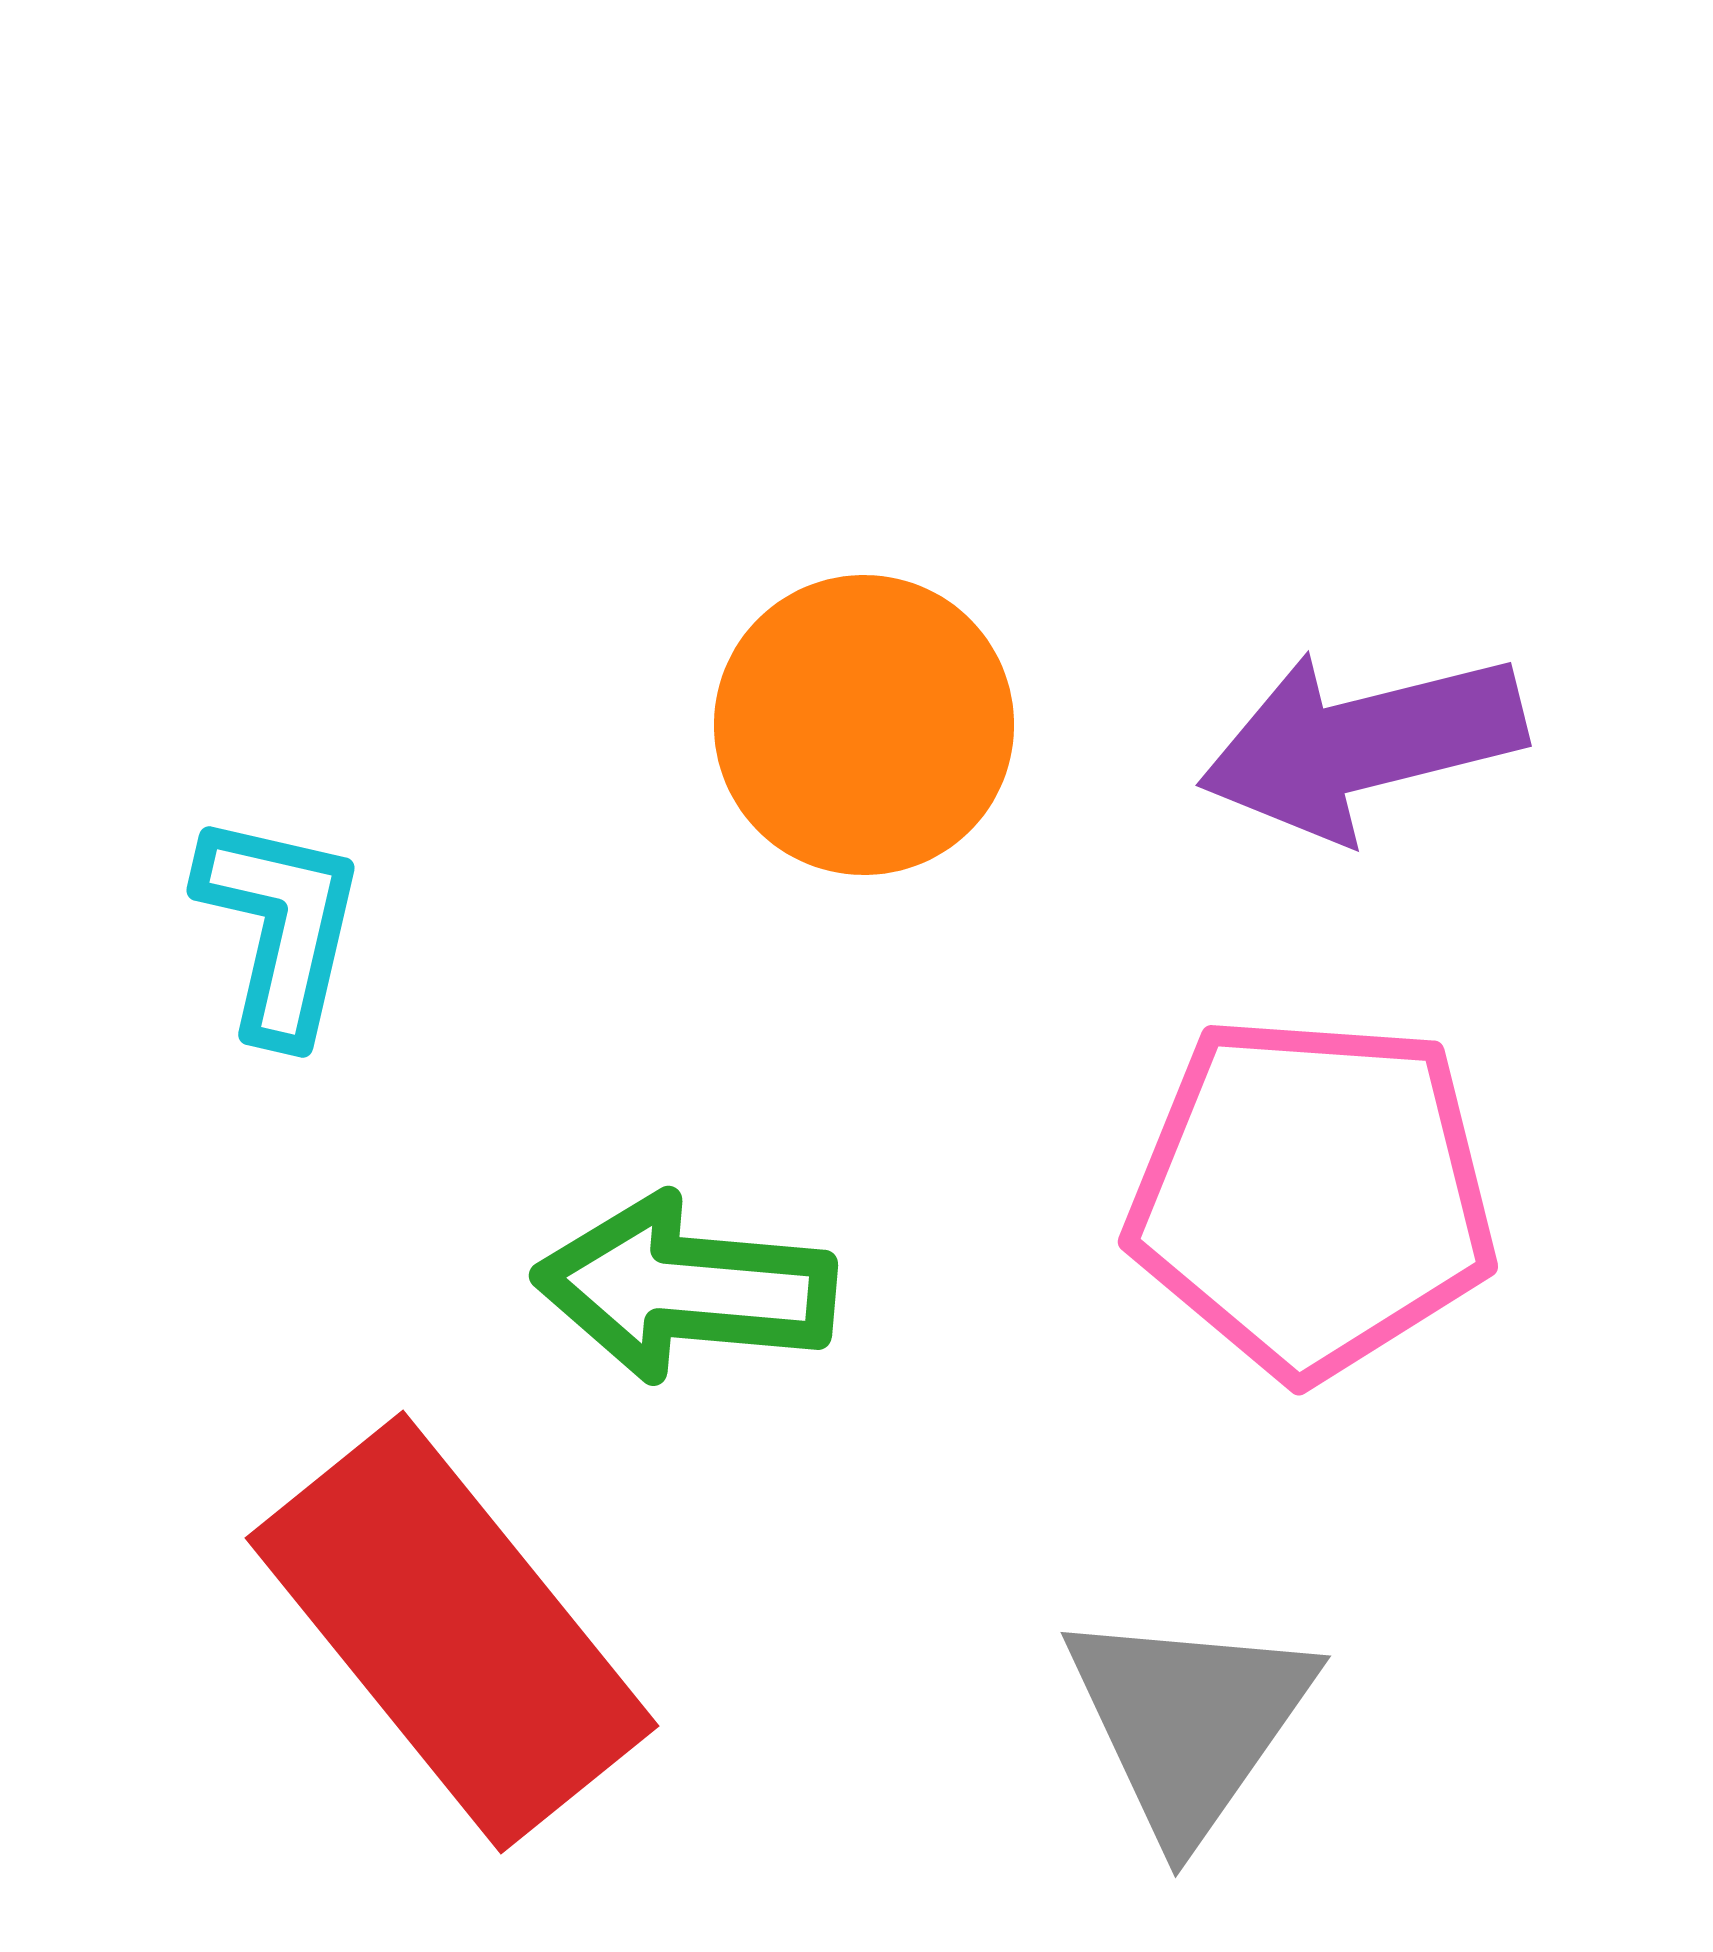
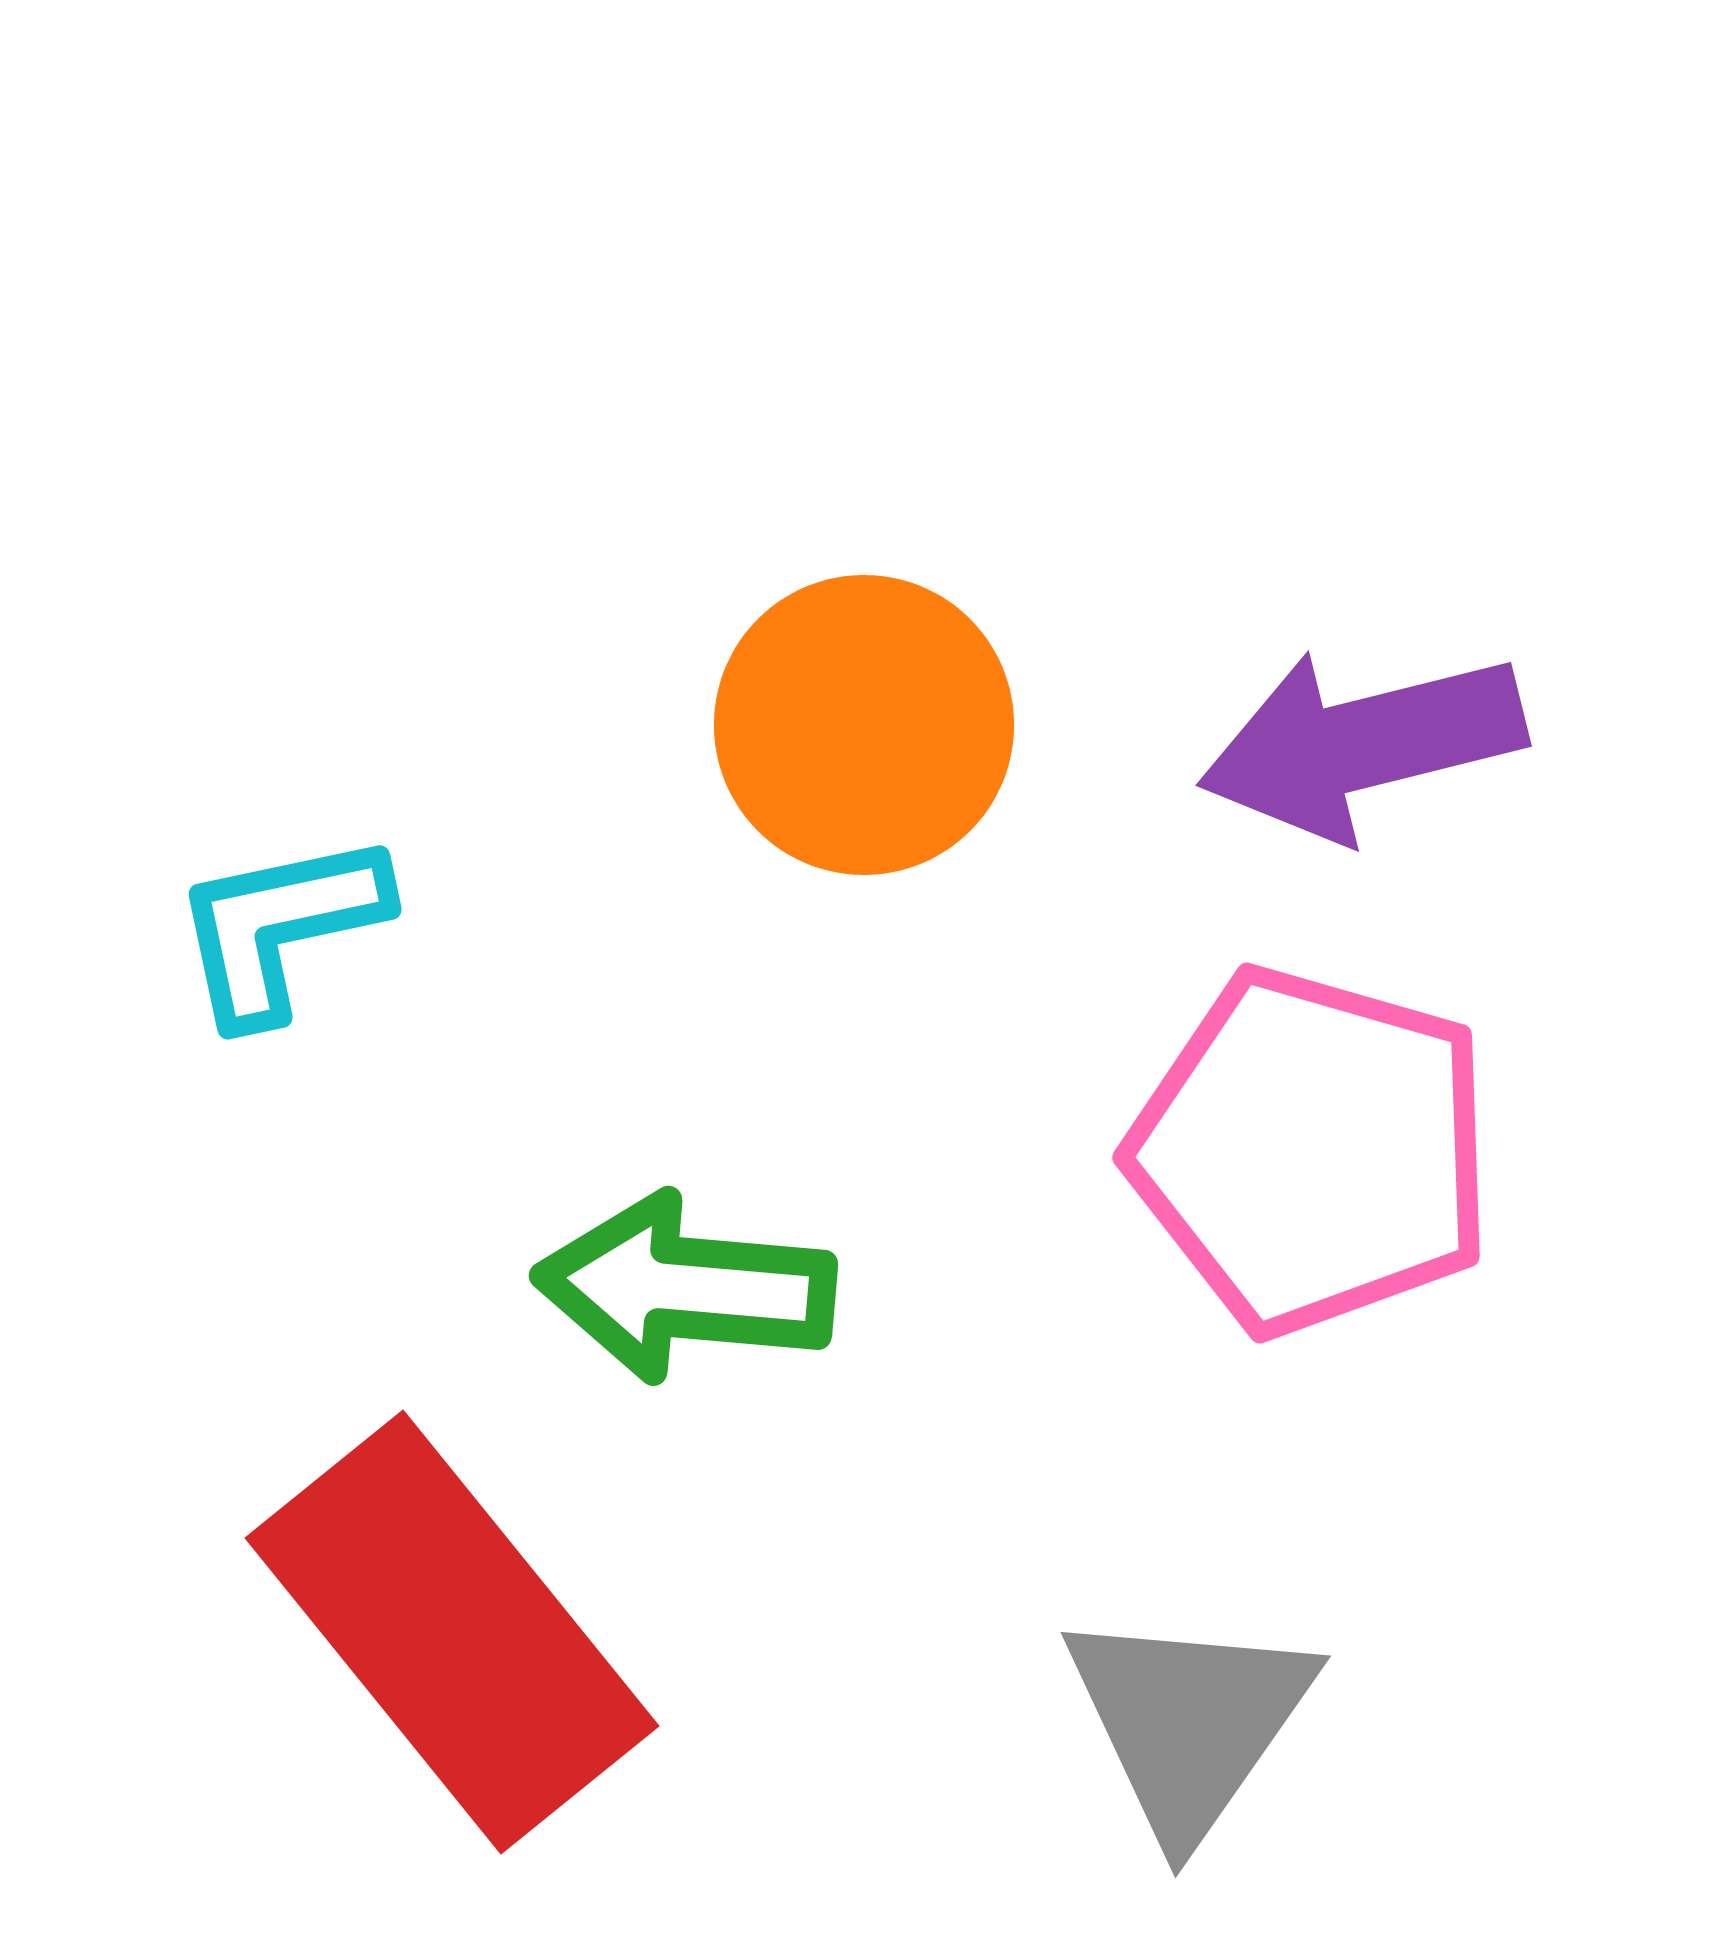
cyan L-shape: rotated 115 degrees counterclockwise
pink pentagon: moved 45 px up; rotated 12 degrees clockwise
